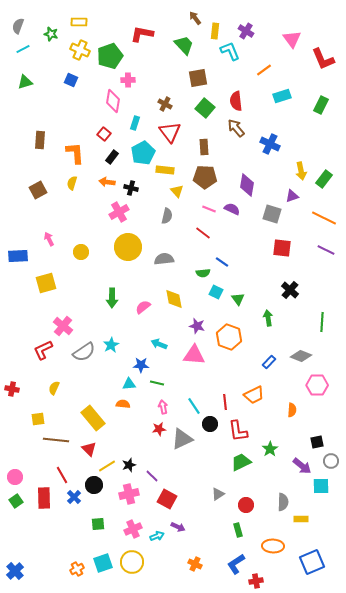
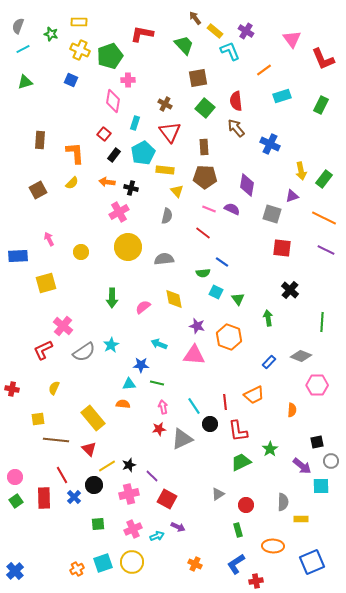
yellow rectangle at (215, 31): rotated 56 degrees counterclockwise
black rectangle at (112, 157): moved 2 px right, 2 px up
yellow semicircle at (72, 183): rotated 152 degrees counterclockwise
